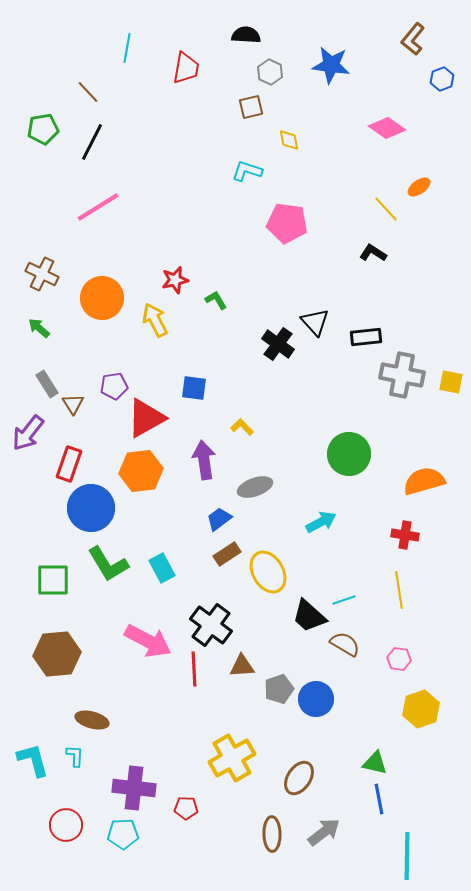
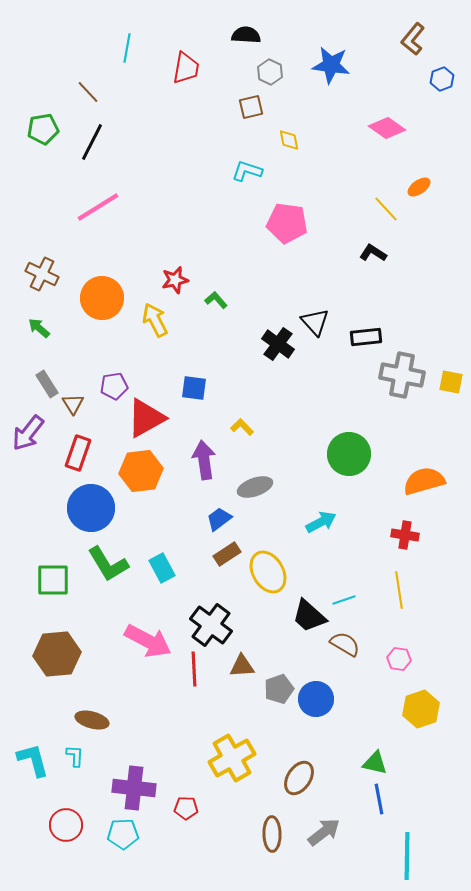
green L-shape at (216, 300): rotated 10 degrees counterclockwise
red rectangle at (69, 464): moved 9 px right, 11 px up
